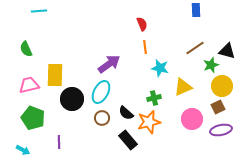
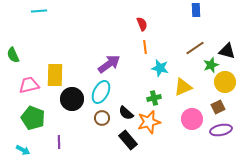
green semicircle: moved 13 px left, 6 px down
yellow circle: moved 3 px right, 4 px up
